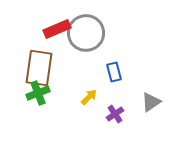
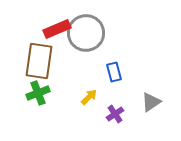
brown rectangle: moved 7 px up
